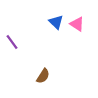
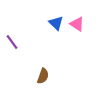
blue triangle: moved 1 px down
brown semicircle: rotated 14 degrees counterclockwise
